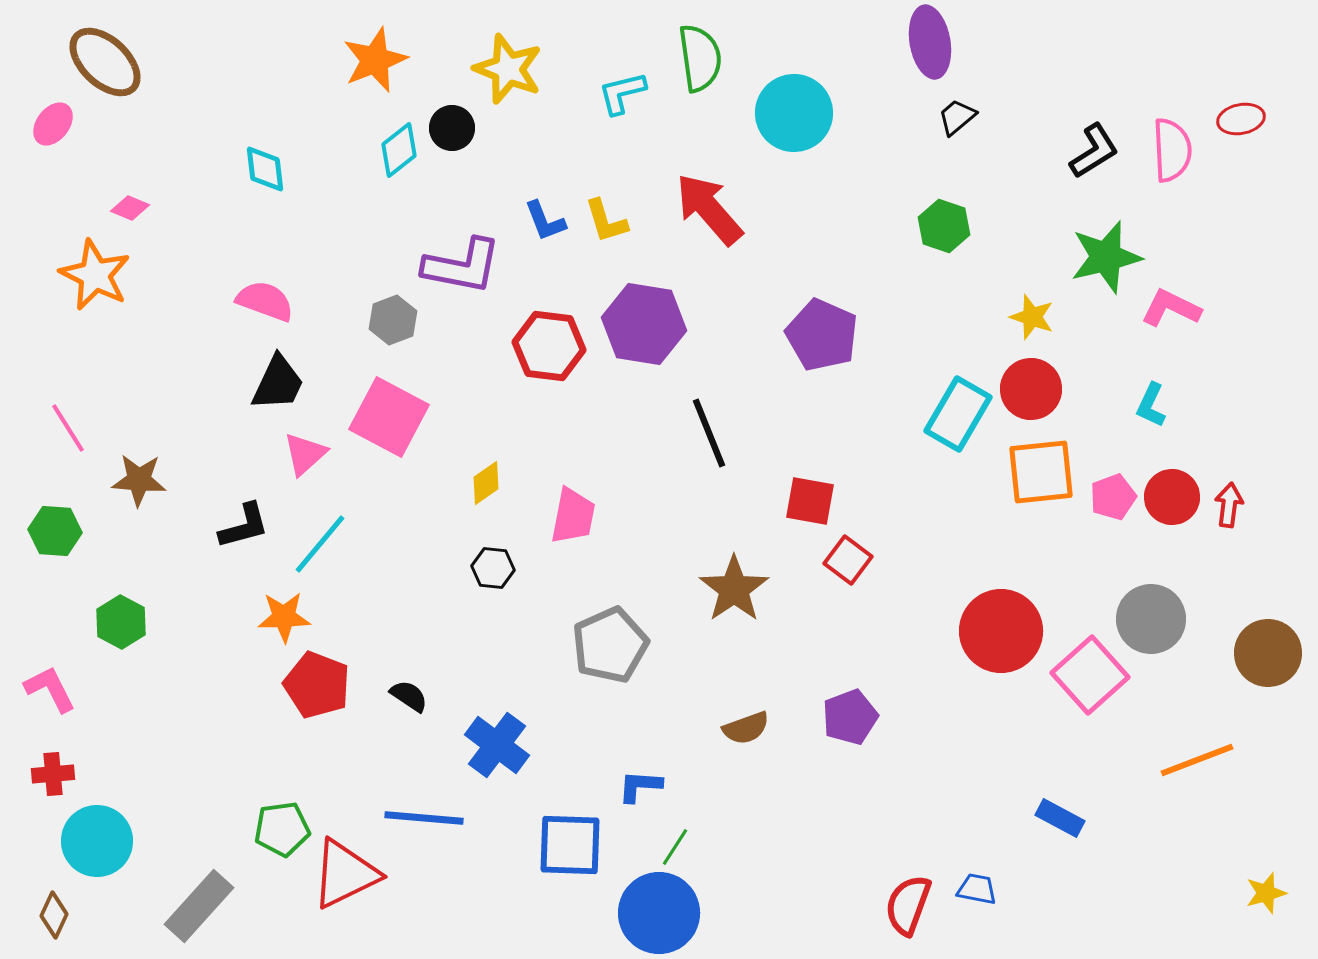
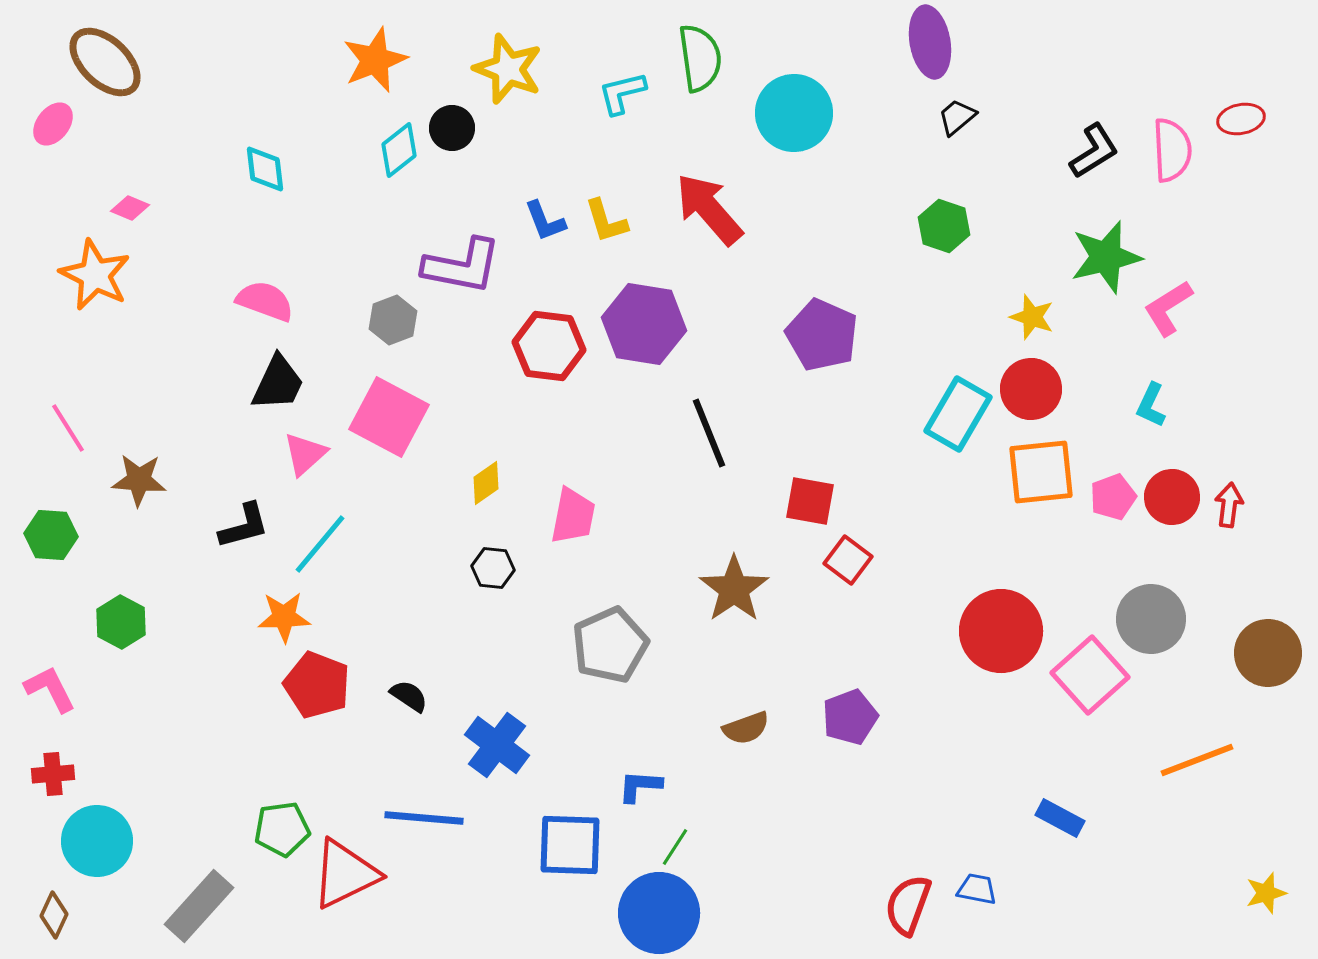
pink L-shape at (1171, 308): moved 3 px left; rotated 58 degrees counterclockwise
green hexagon at (55, 531): moved 4 px left, 4 px down
